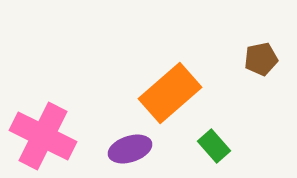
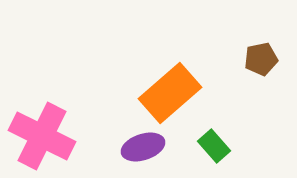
pink cross: moved 1 px left
purple ellipse: moved 13 px right, 2 px up
